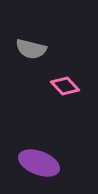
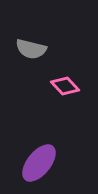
purple ellipse: rotated 72 degrees counterclockwise
